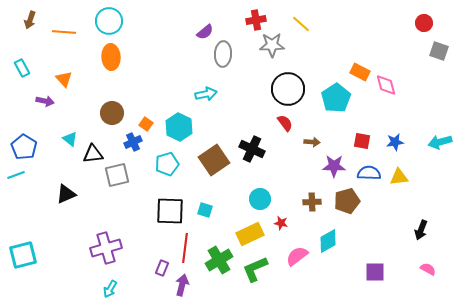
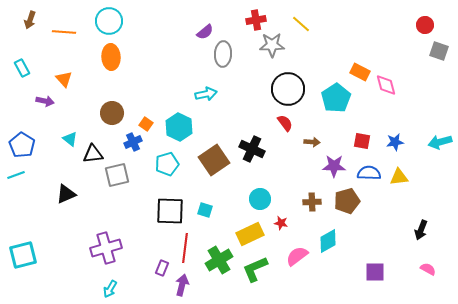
red circle at (424, 23): moved 1 px right, 2 px down
blue pentagon at (24, 147): moved 2 px left, 2 px up
